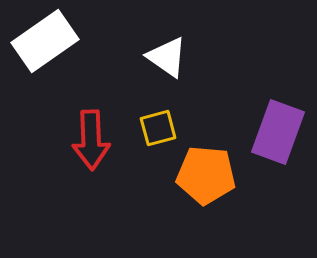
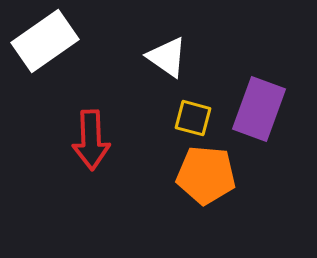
yellow square: moved 35 px right, 10 px up; rotated 30 degrees clockwise
purple rectangle: moved 19 px left, 23 px up
